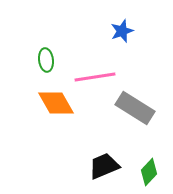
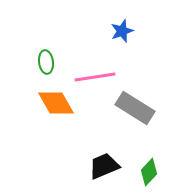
green ellipse: moved 2 px down
